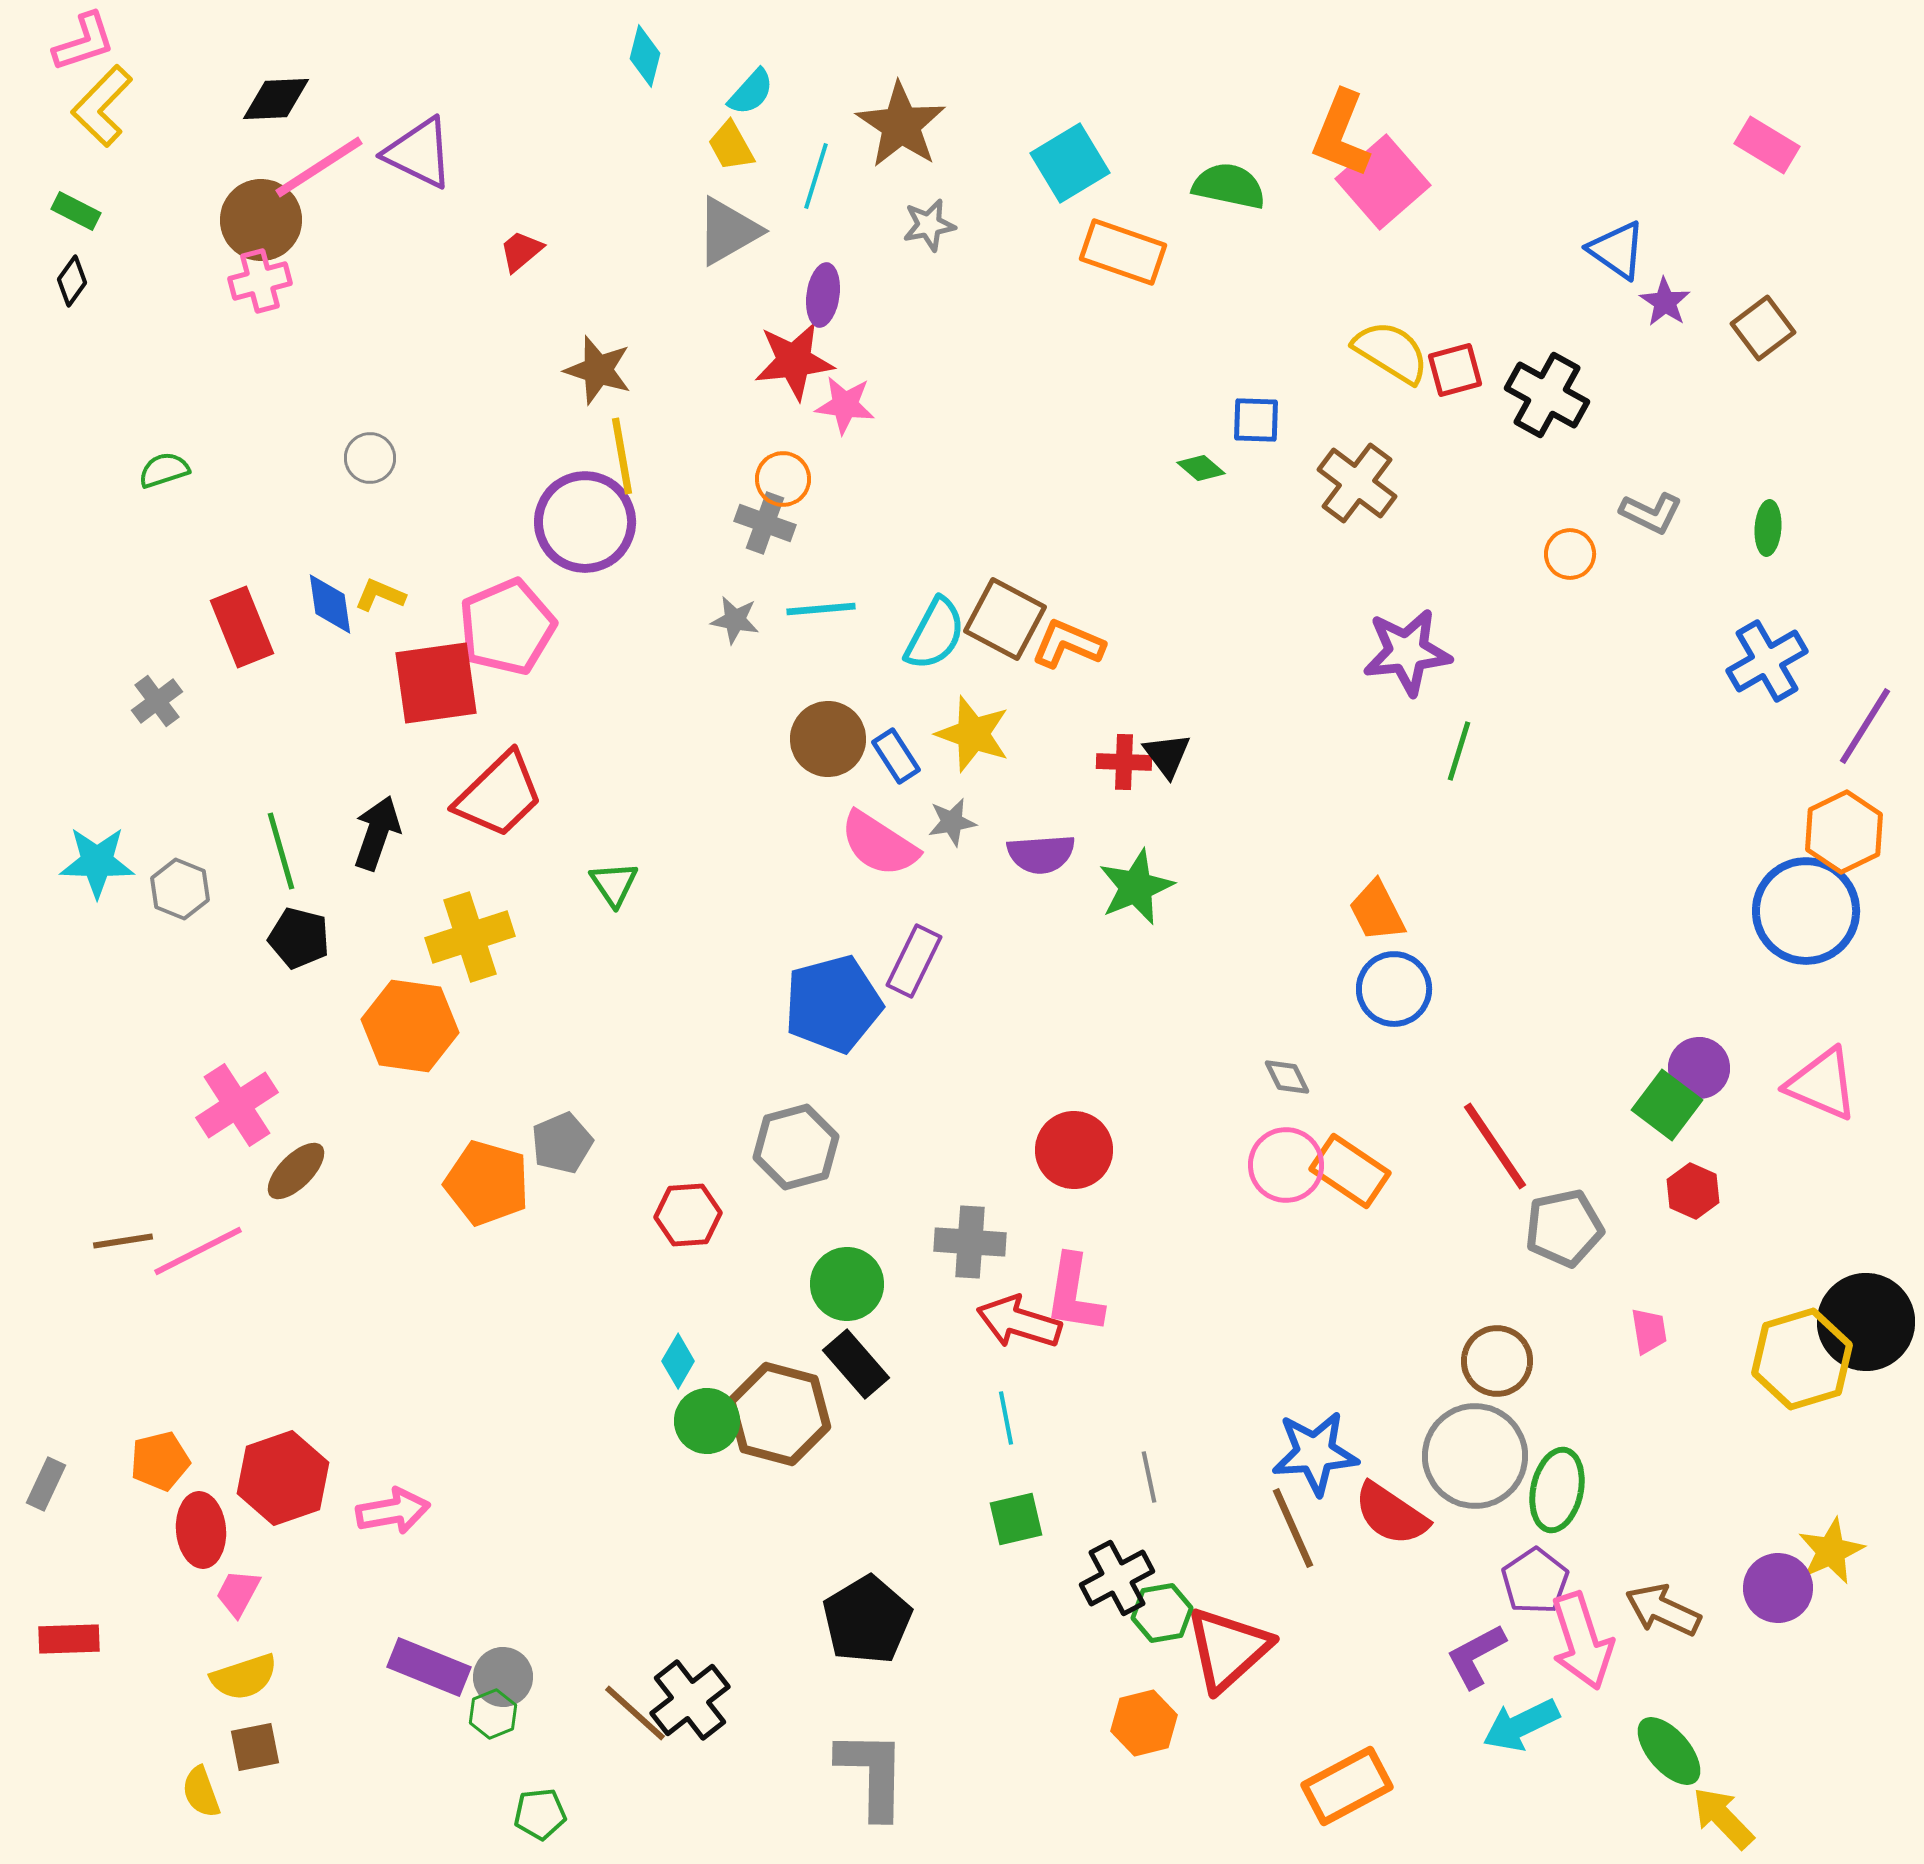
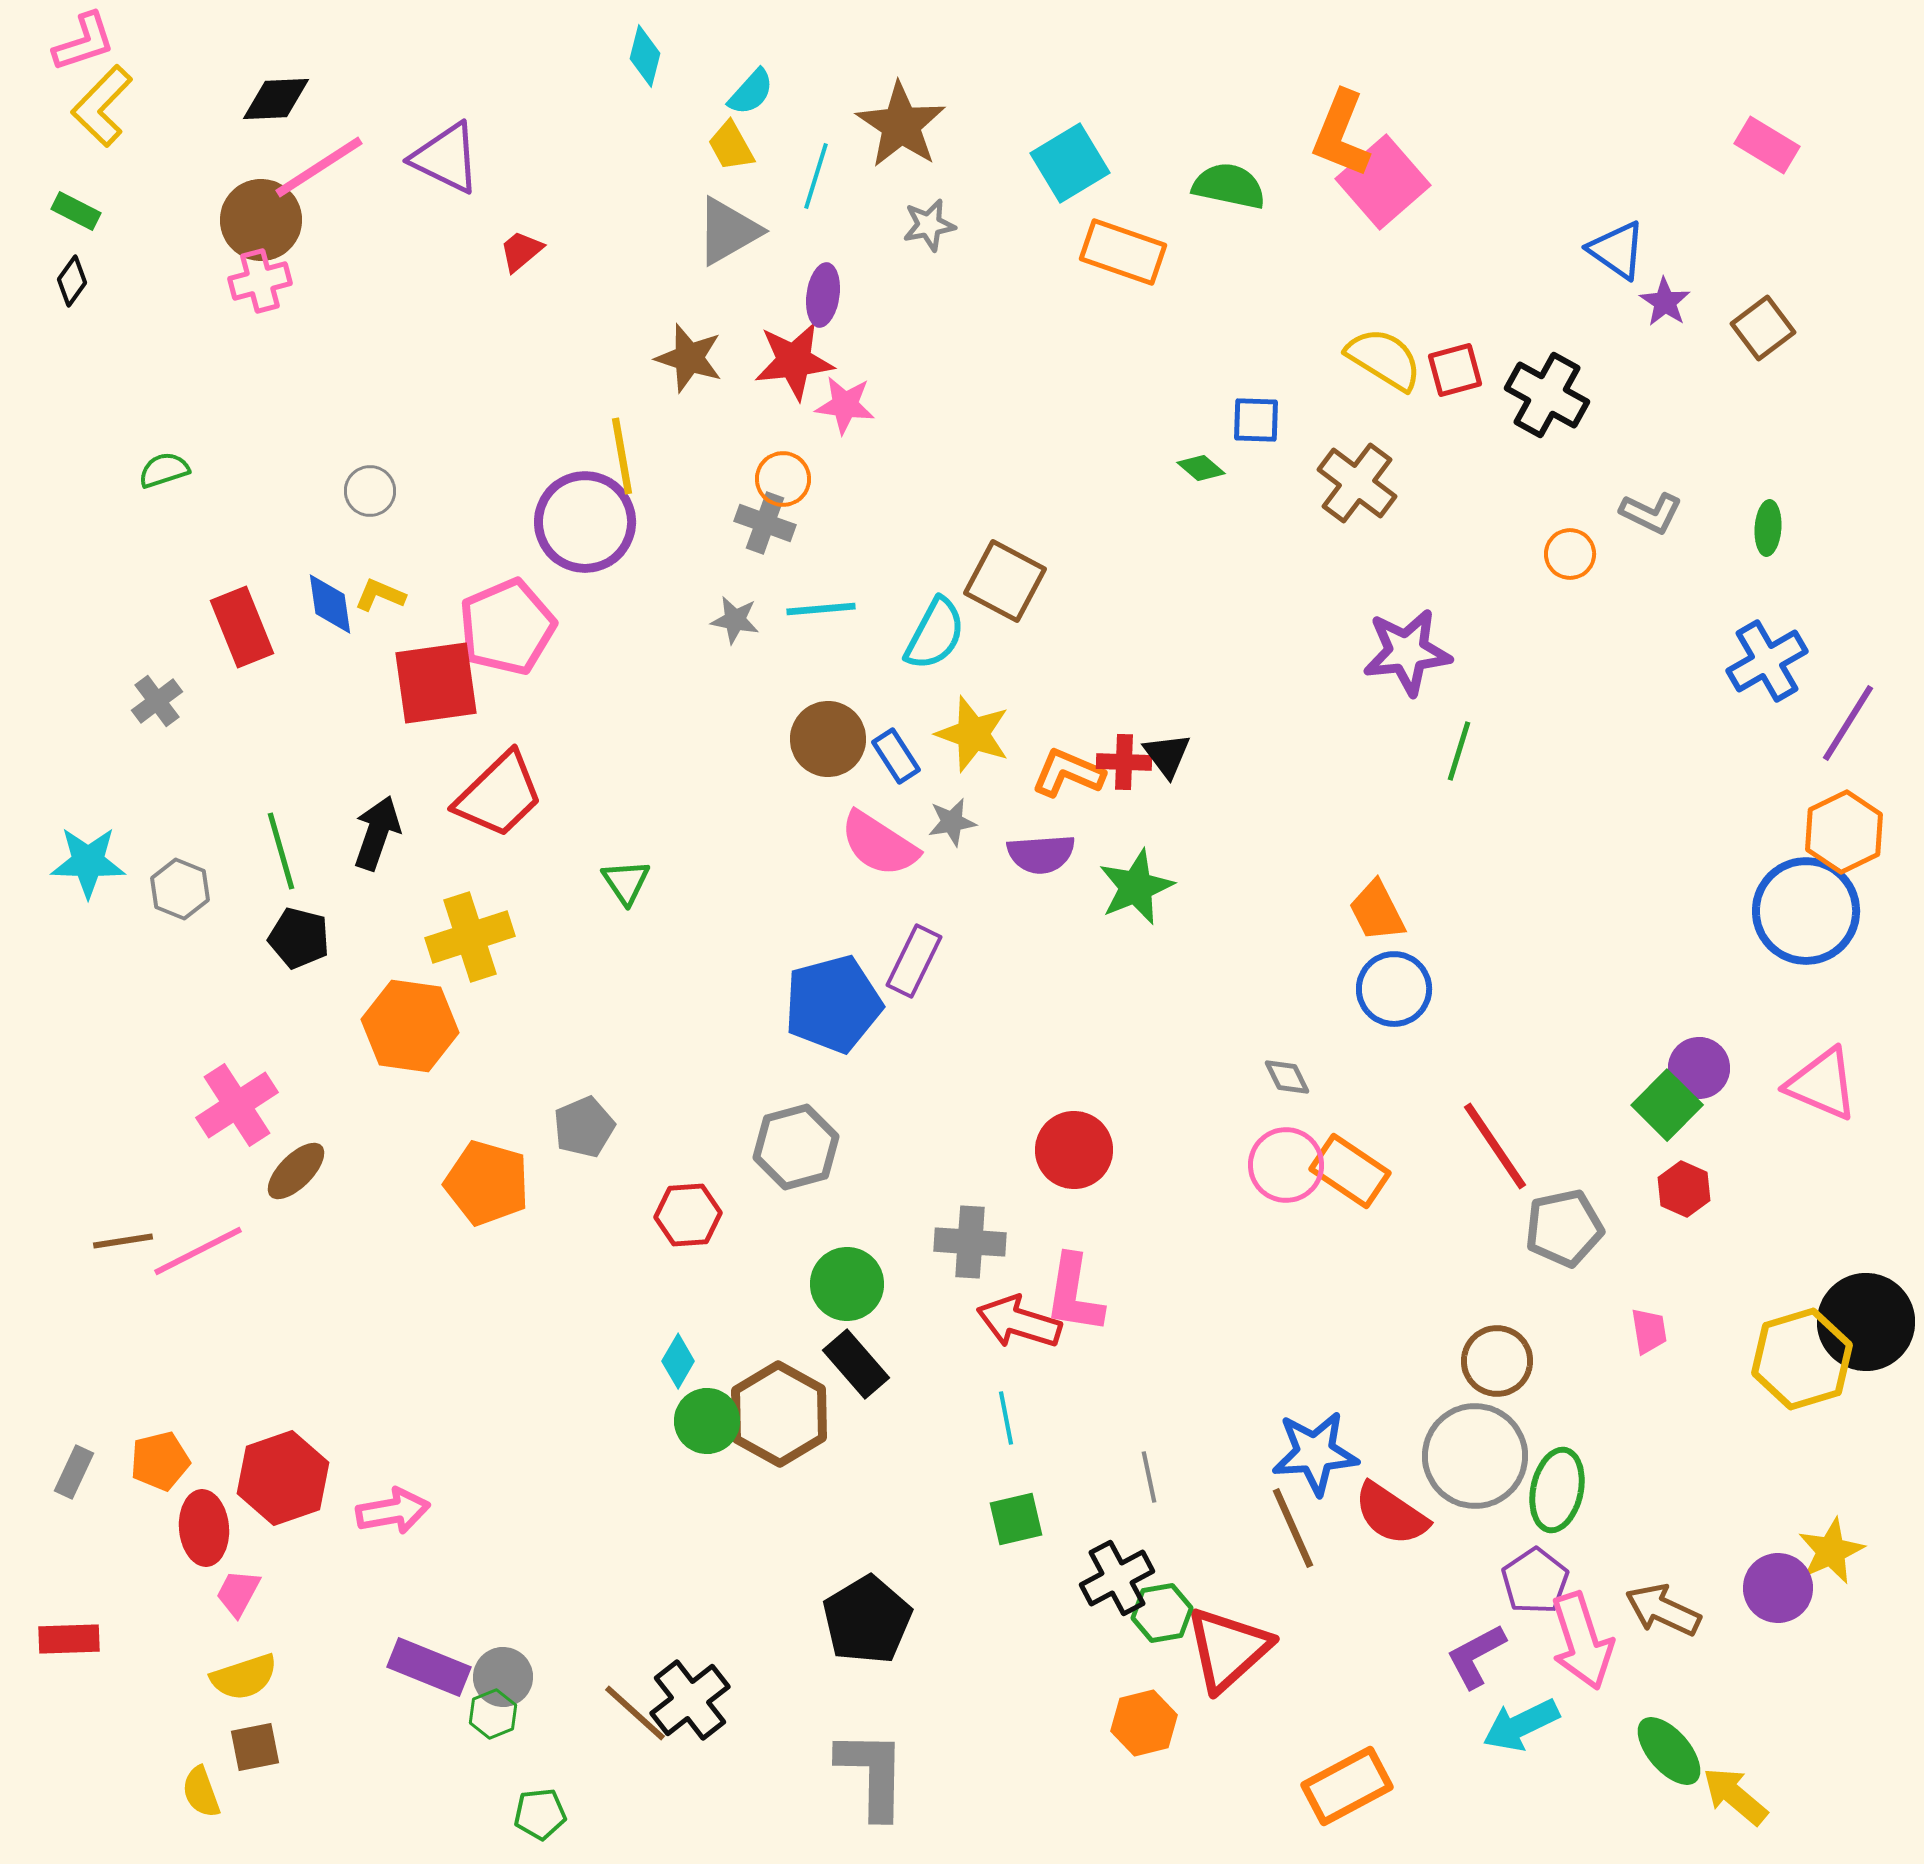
purple triangle at (419, 153): moved 27 px right, 5 px down
yellow semicircle at (1391, 352): moved 7 px left, 7 px down
brown star at (598, 370): moved 91 px right, 12 px up
gray circle at (370, 458): moved 33 px down
brown square at (1005, 619): moved 38 px up
orange L-shape at (1068, 644): moved 129 px down
purple line at (1865, 726): moved 17 px left, 3 px up
cyan star at (97, 862): moved 9 px left
green triangle at (614, 884): moved 12 px right, 2 px up
green square at (1667, 1105): rotated 8 degrees clockwise
gray pentagon at (562, 1143): moved 22 px right, 16 px up
red hexagon at (1693, 1191): moved 9 px left, 2 px up
brown hexagon at (779, 1414): rotated 14 degrees clockwise
gray rectangle at (46, 1484): moved 28 px right, 12 px up
red ellipse at (201, 1530): moved 3 px right, 2 px up
yellow arrow at (1723, 1818): moved 12 px right, 22 px up; rotated 6 degrees counterclockwise
